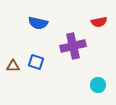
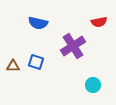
purple cross: rotated 20 degrees counterclockwise
cyan circle: moved 5 px left
